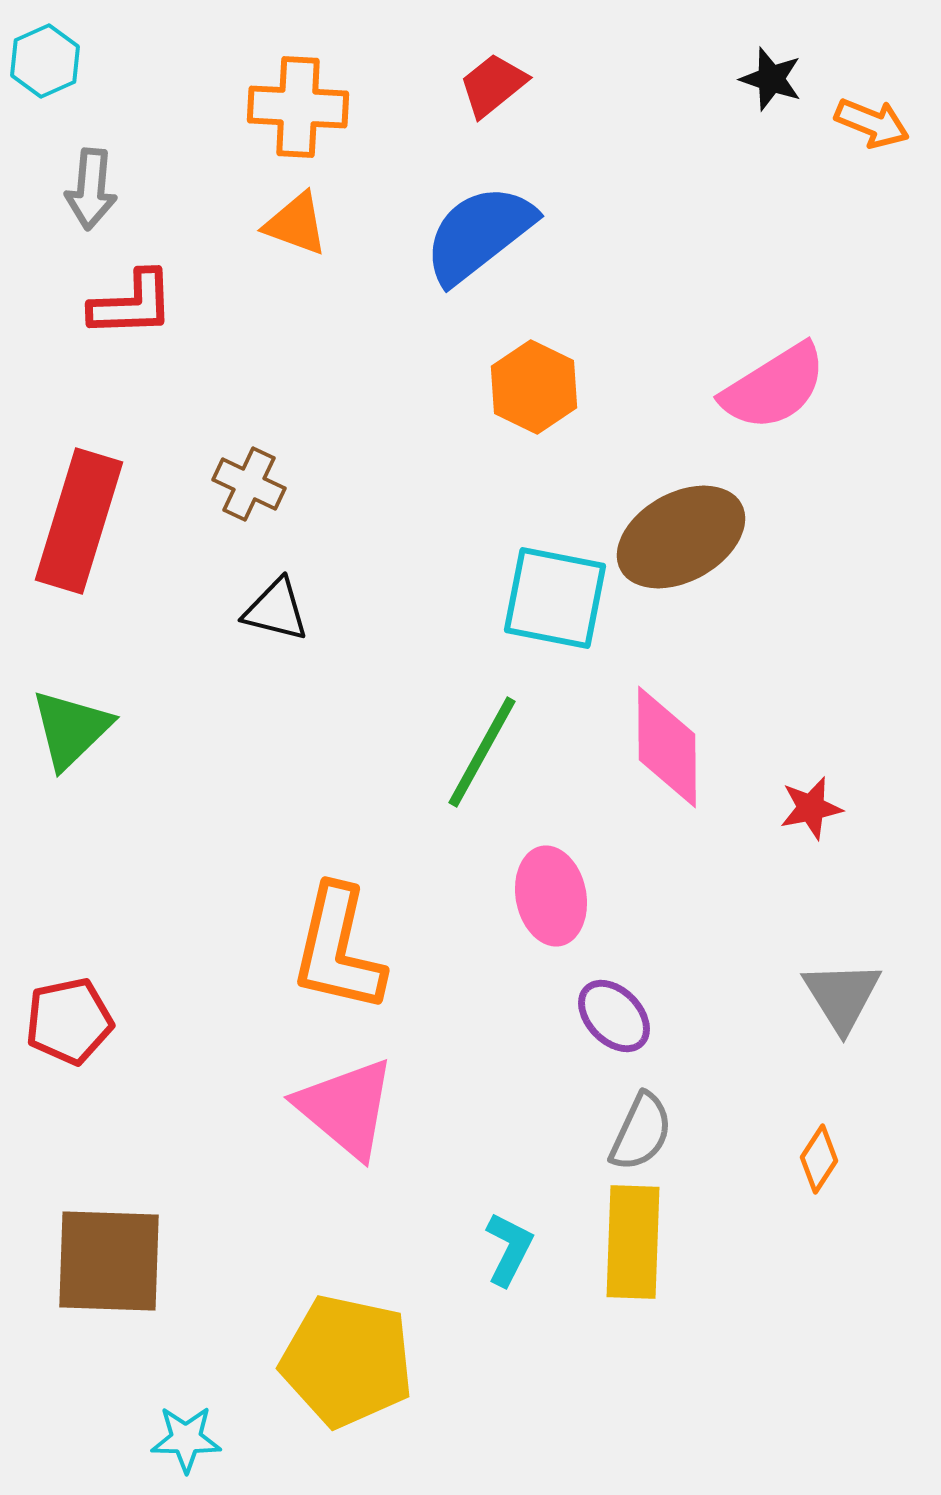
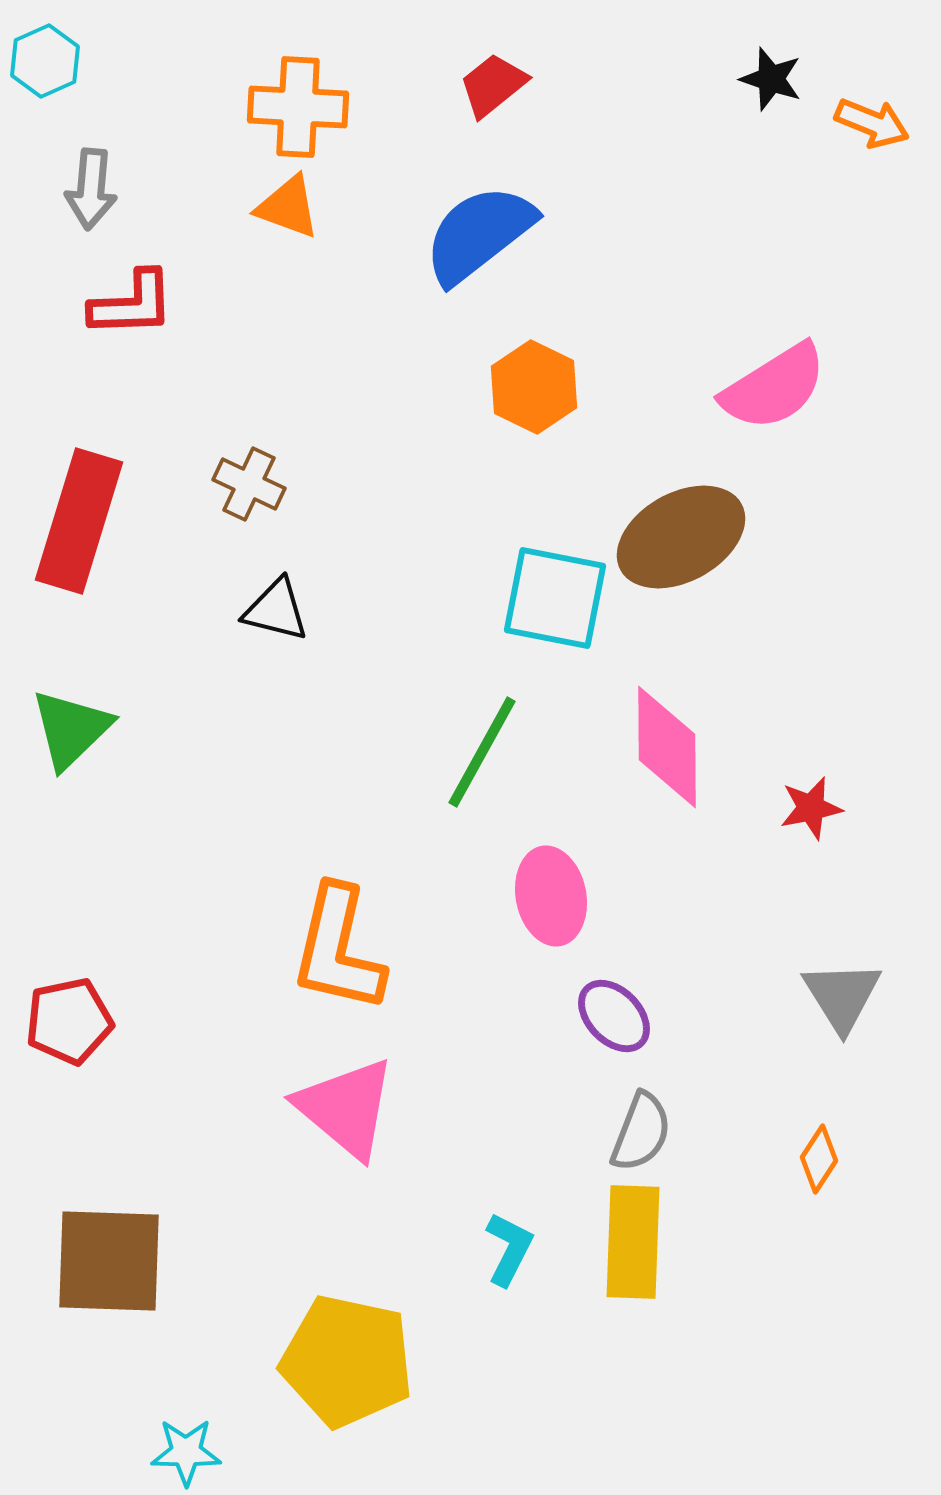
orange triangle: moved 8 px left, 17 px up
gray semicircle: rotated 4 degrees counterclockwise
cyan star: moved 13 px down
